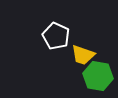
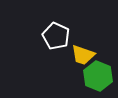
green hexagon: rotated 12 degrees clockwise
